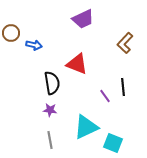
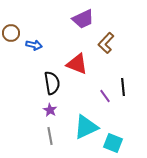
brown L-shape: moved 19 px left
purple star: rotated 24 degrees clockwise
gray line: moved 4 px up
